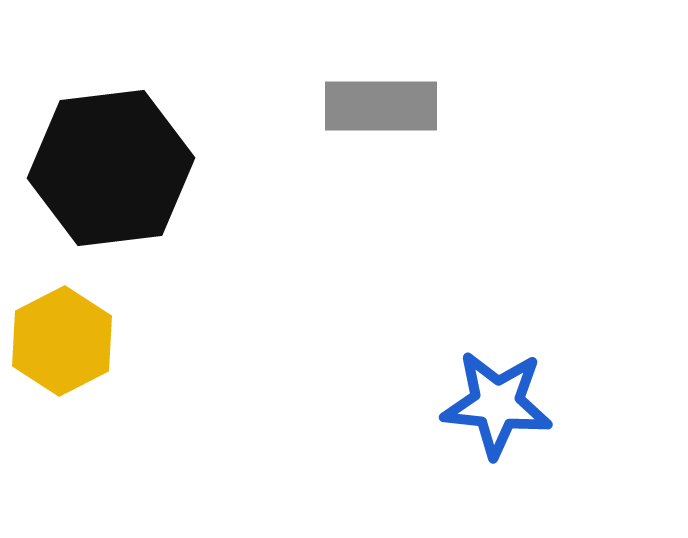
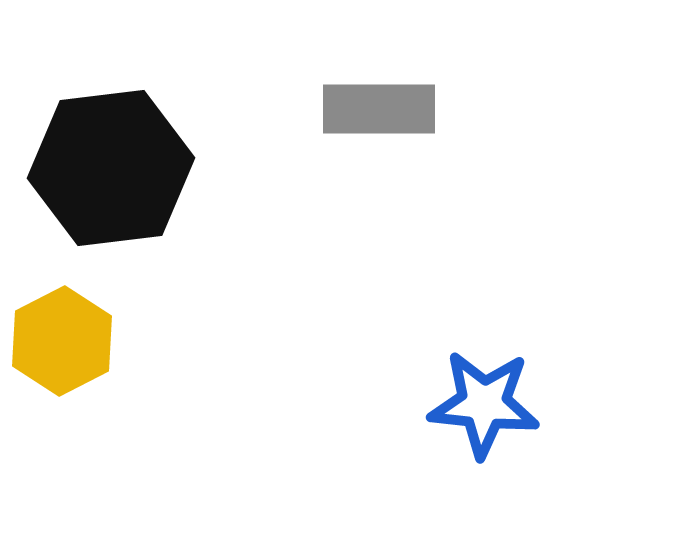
gray rectangle: moved 2 px left, 3 px down
blue star: moved 13 px left
